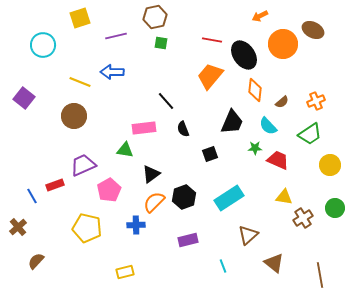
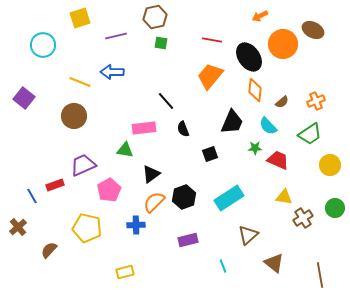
black ellipse at (244, 55): moved 5 px right, 2 px down
brown semicircle at (36, 261): moved 13 px right, 11 px up
